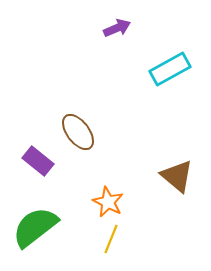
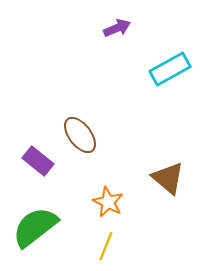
brown ellipse: moved 2 px right, 3 px down
brown triangle: moved 9 px left, 2 px down
yellow line: moved 5 px left, 7 px down
